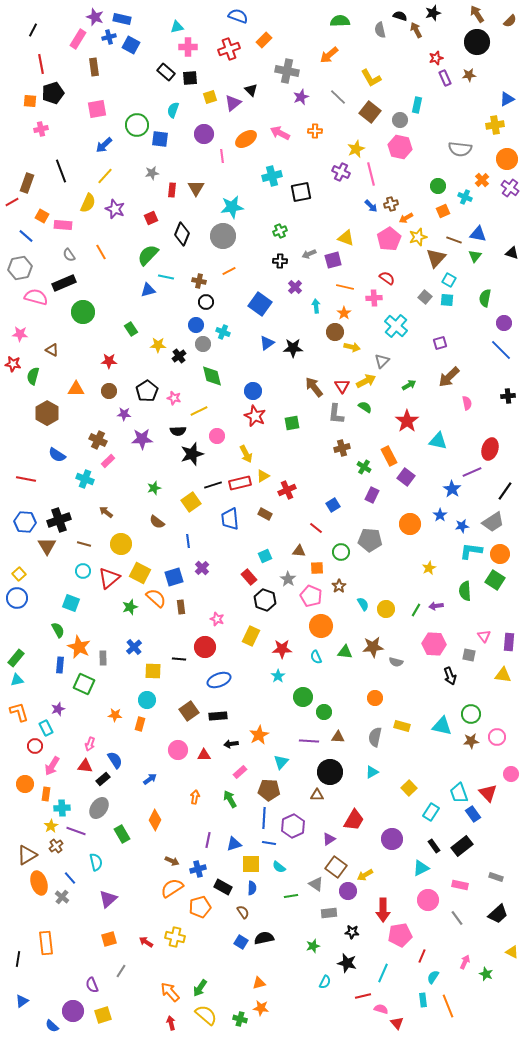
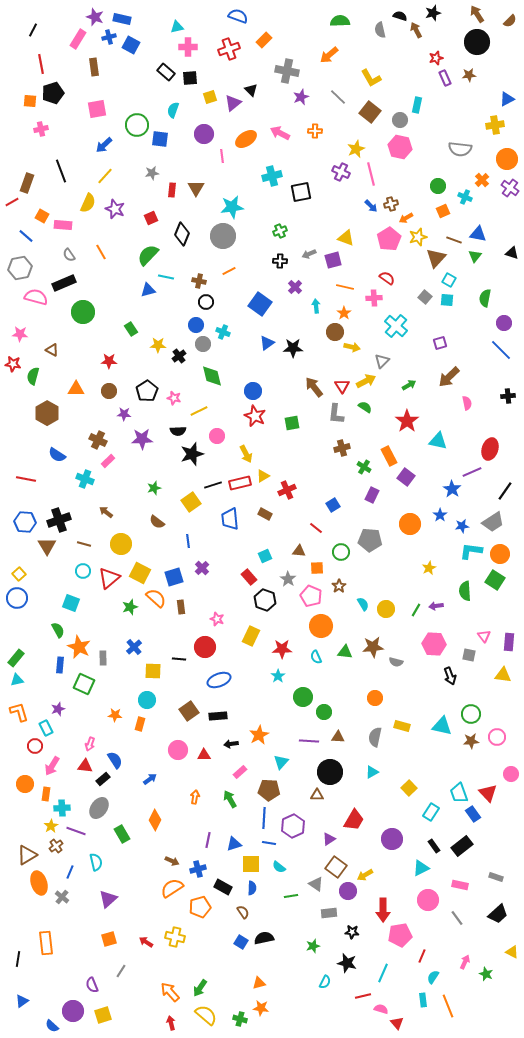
blue line at (70, 878): moved 6 px up; rotated 64 degrees clockwise
